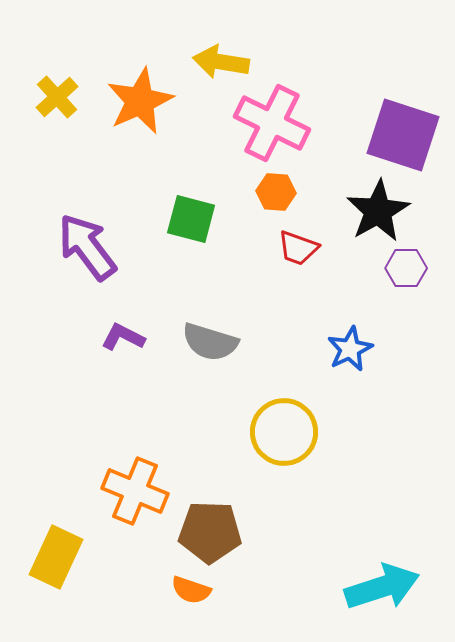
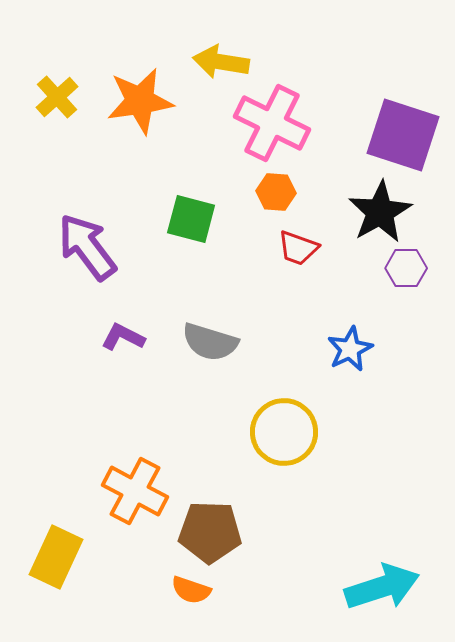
orange star: rotated 16 degrees clockwise
black star: moved 2 px right, 1 px down
orange cross: rotated 6 degrees clockwise
